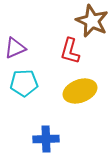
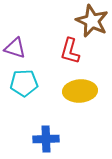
purple triangle: rotated 40 degrees clockwise
yellow ellipse: rotated 16 degrees clockwise
